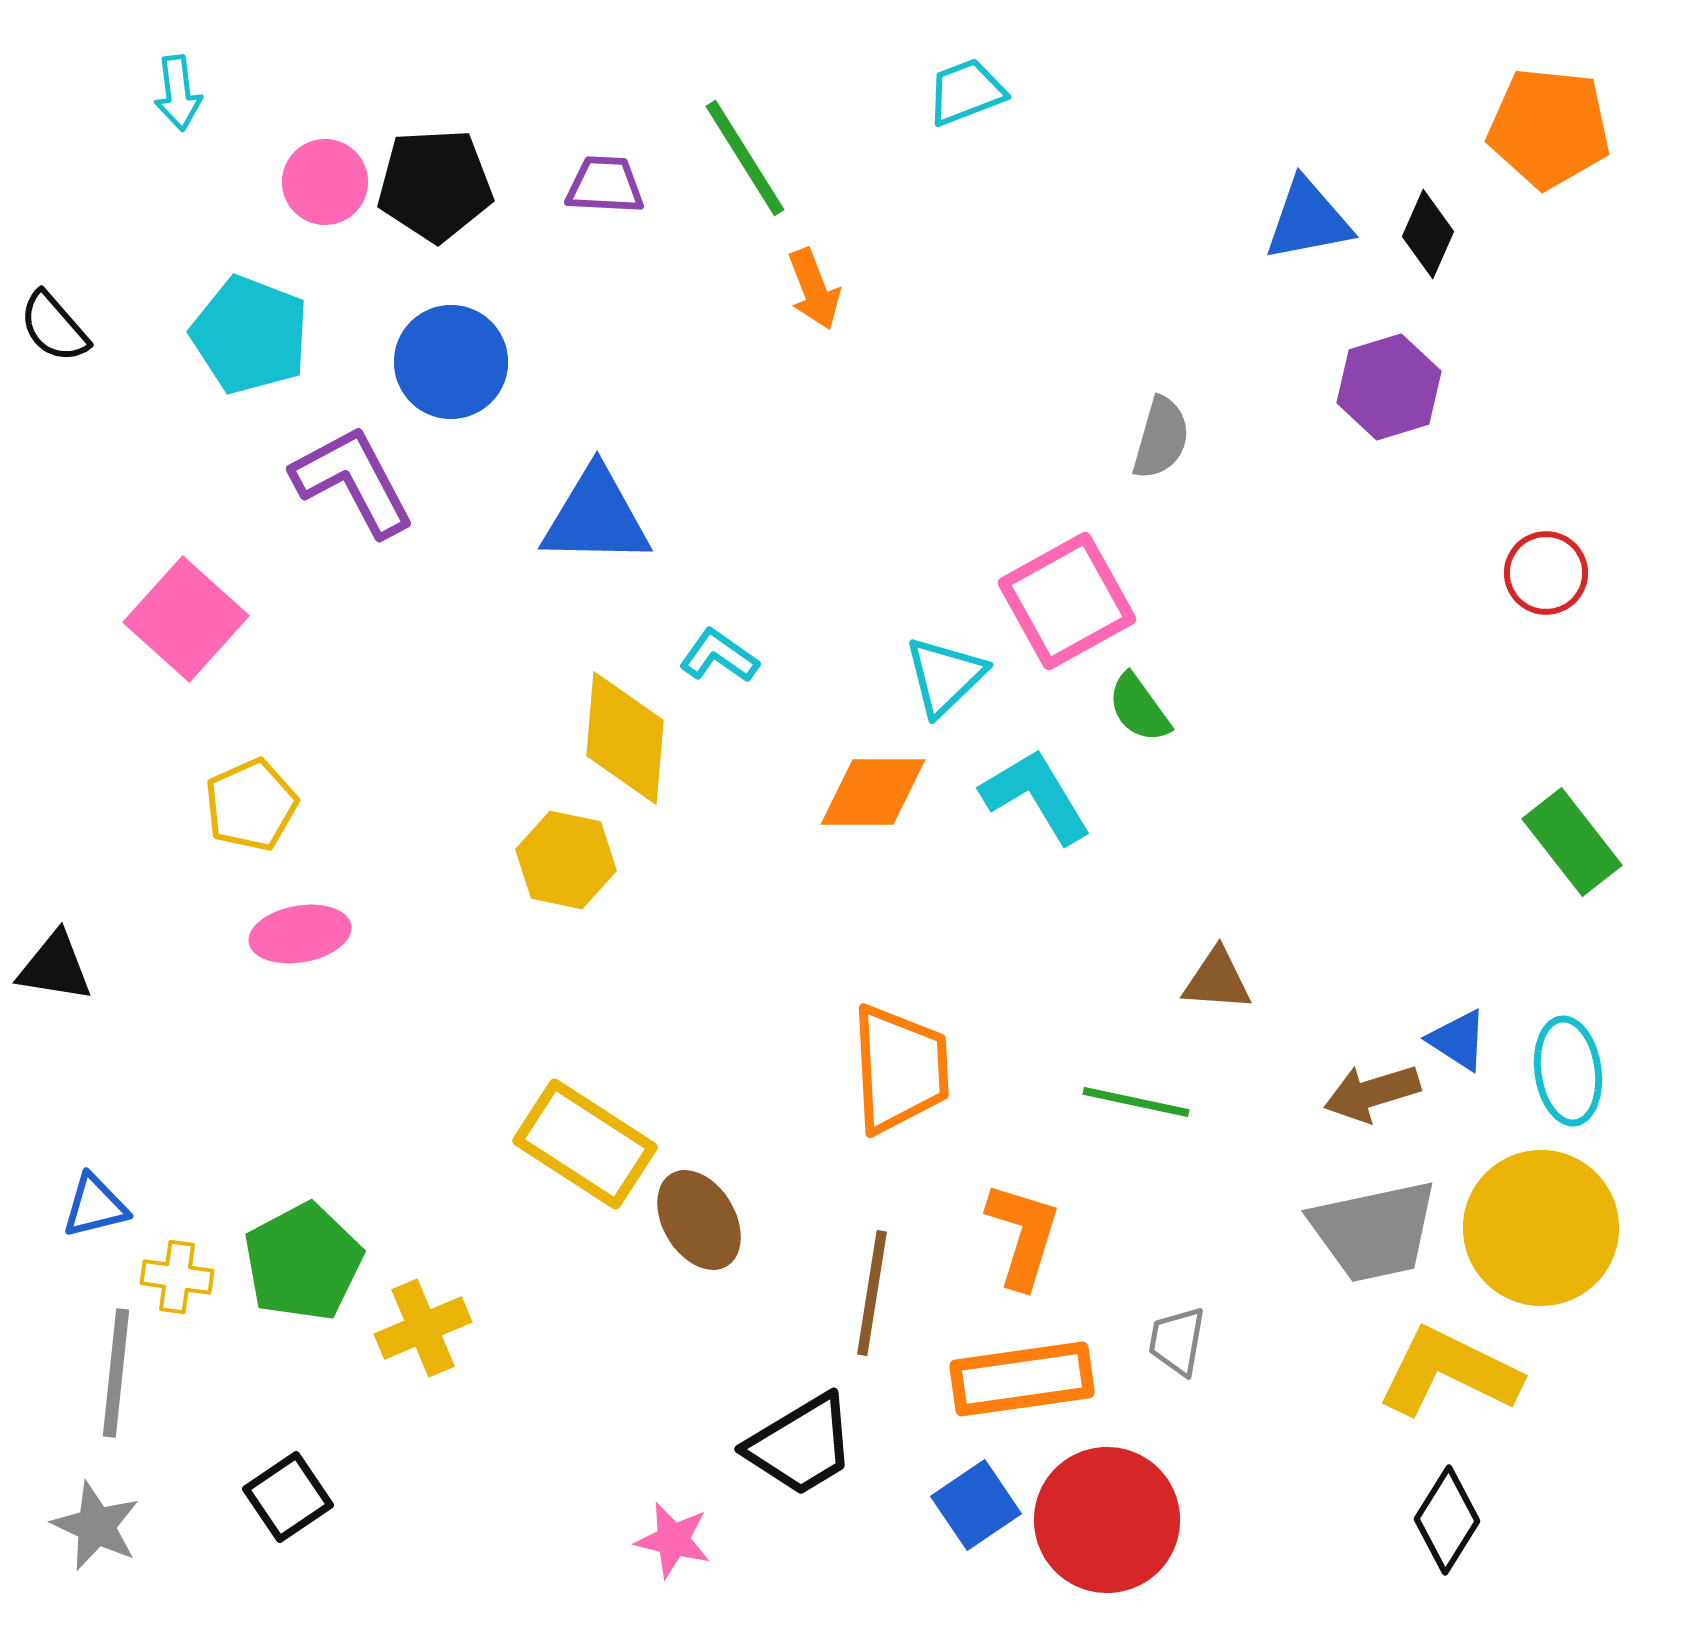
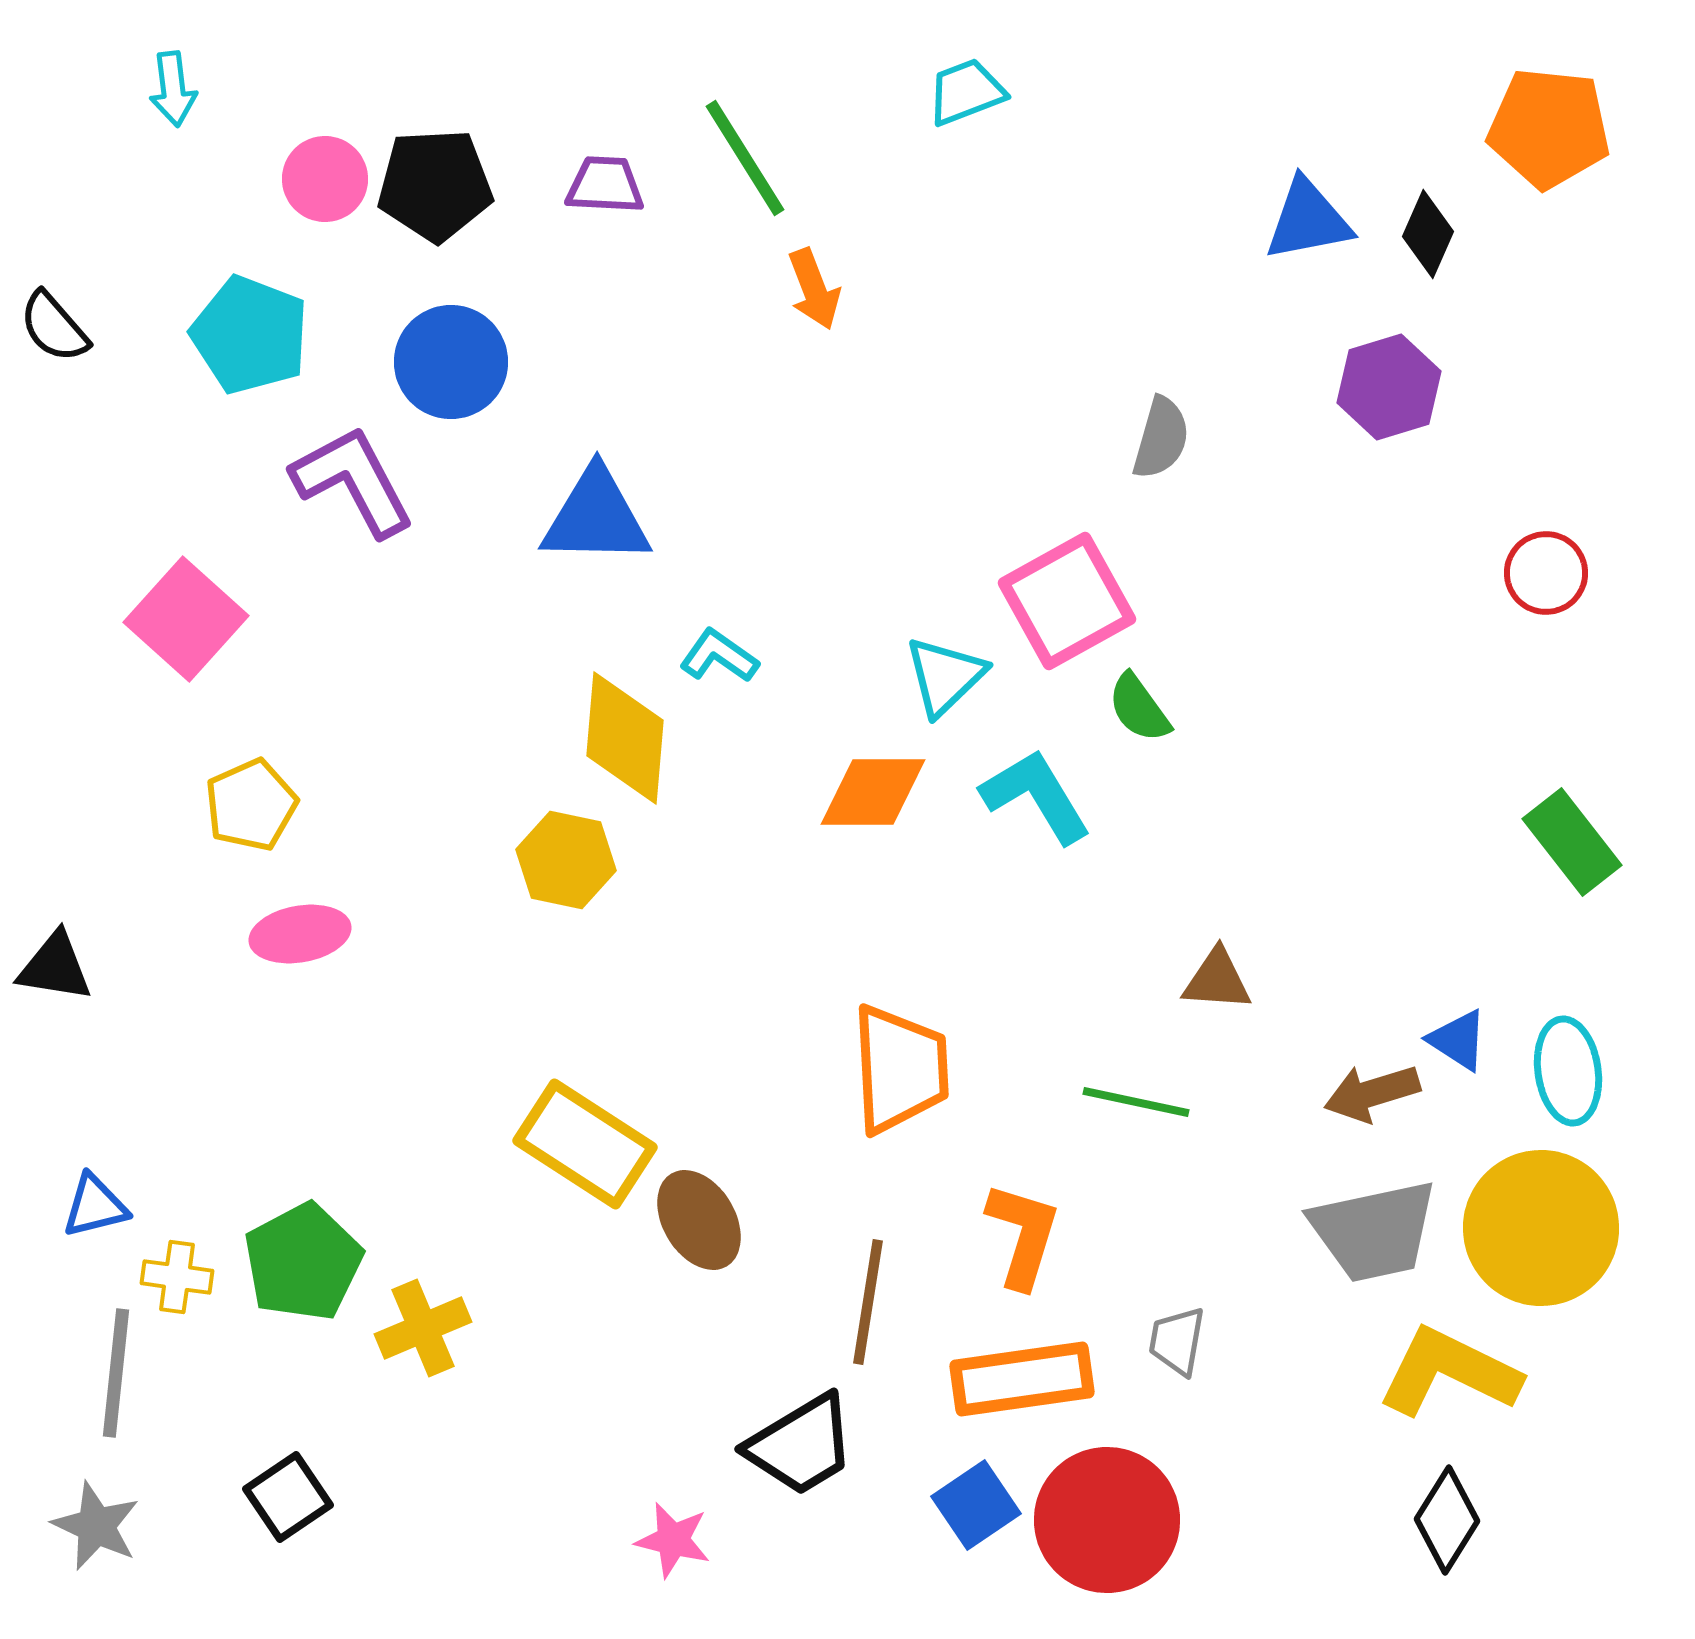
cyan arrow at (178, 93): moved 5 px left, 4 px up
pink circle at (325, 182): moved 3 px up
brown line at (872, 1293): moved 4 px left, 9 px down
